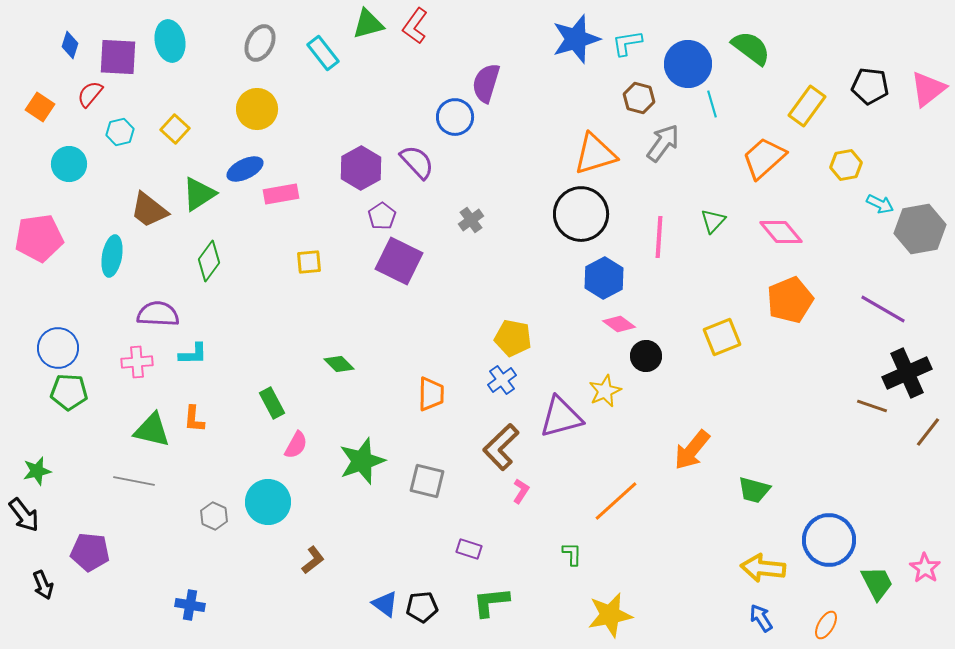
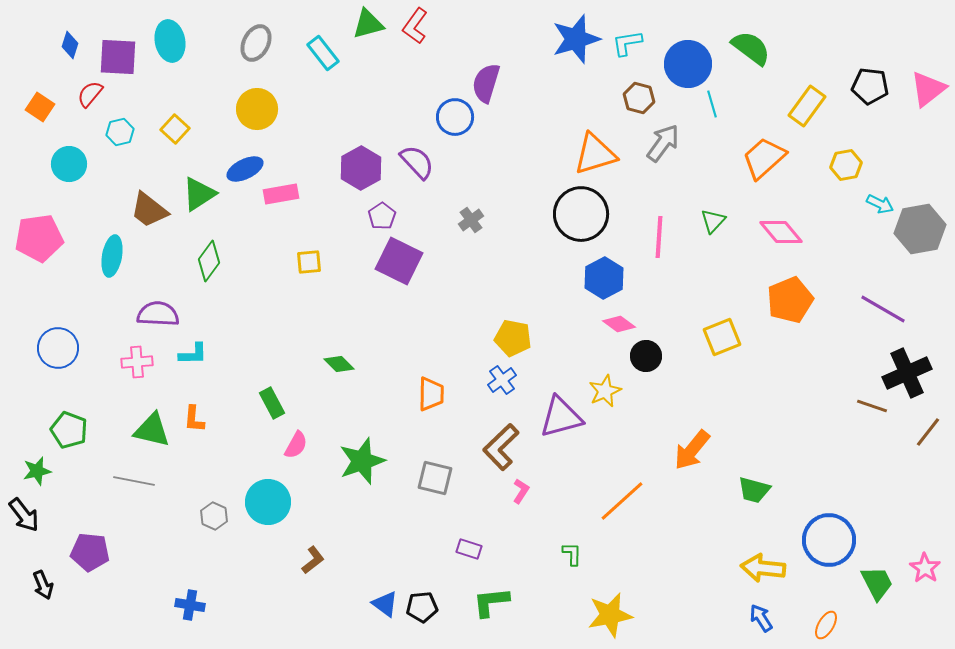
gray ellipse at (260, 43): moved 4 px left
green pentagon at (69, 392): moved 38 px down; rotated 18 degrees clockwise
gray square at (427, 481): moved 8 px right, 3 px up
orange line at (616, 501): moved 6 px right
